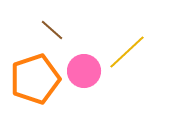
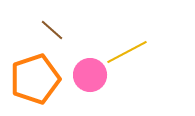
yellow line: rotated 15 degrees clockwise
pink circle: moved 6 px right, 4 px down
